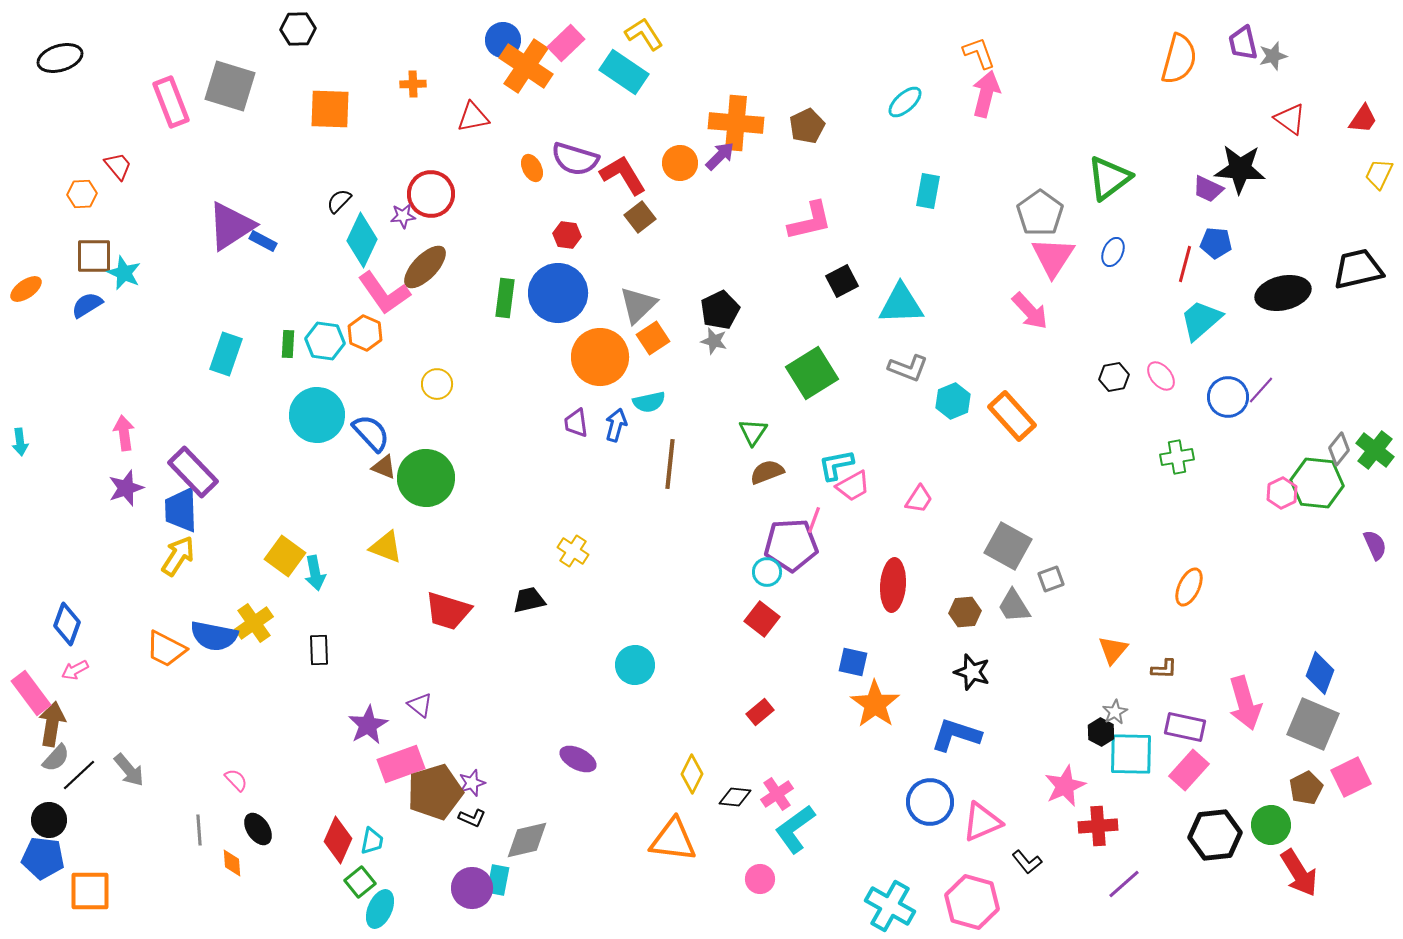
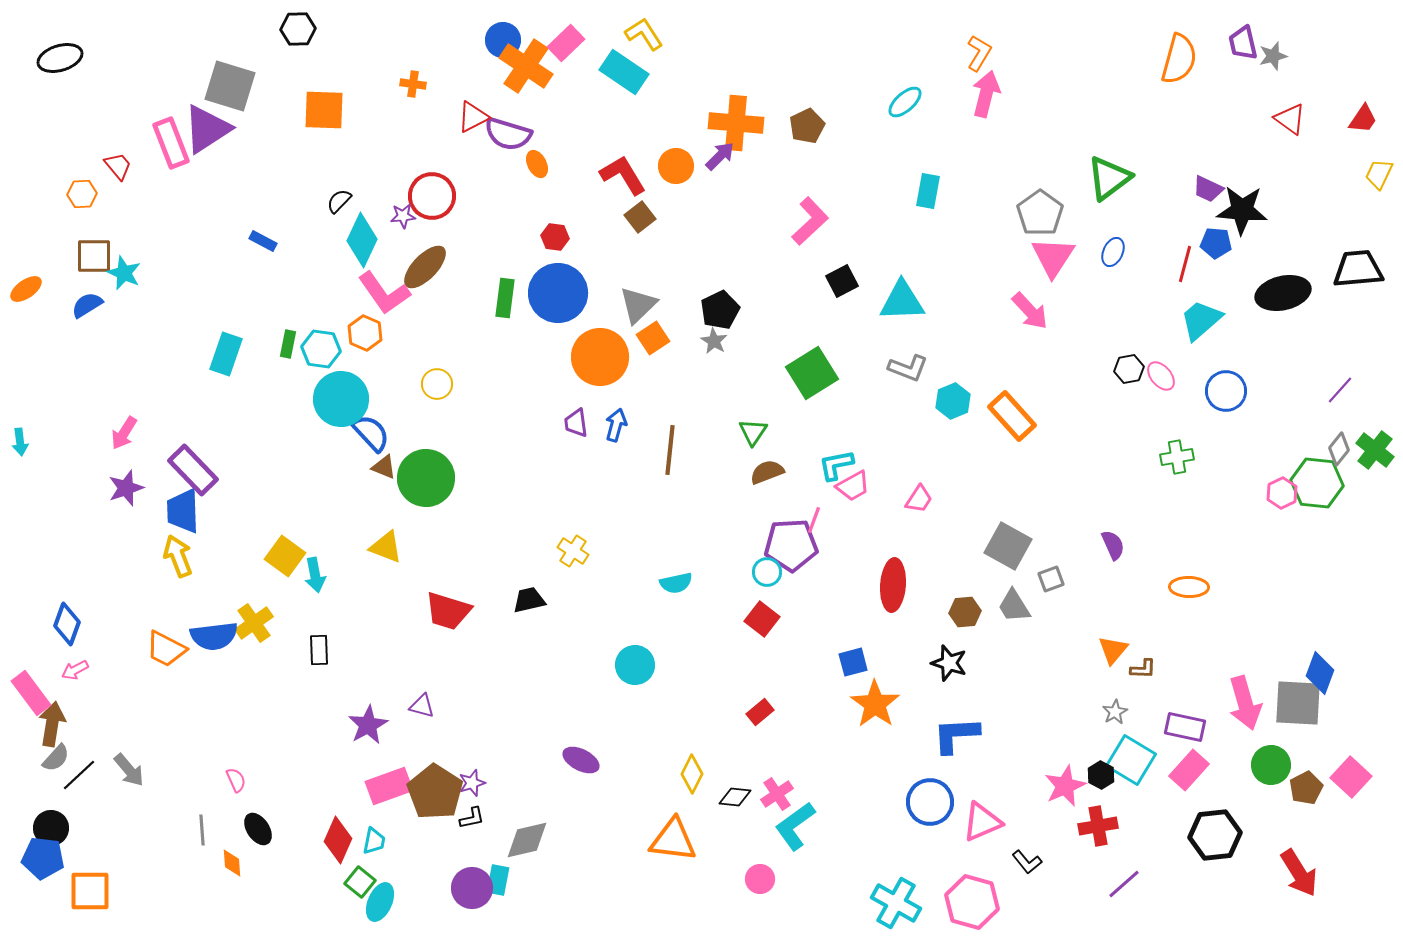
orange L-shape at (979, 53): rotated 51 degrees clockwise
orange cross at (413, 84): rotated 10 degrees clockwise
pink rectangle at (171, 102): moved 41 px down
orange square at (330, 109): moved 6 px left, 1 px down
red triangle at (473, 117): rotated 16 degrees counterclockwise
purple semicircle at (575, 159): moved 67 px left, 25 px up
orange circle at (680, 163): moved 4 px left, 3 px down
orange ellipse at (532, 168): moved 5 px right, 4 px up
black star at (1240, 169): moved 2 px right, 41 px down
red circle at (431, 194): moved 1 px right, 2 px down
pink L-shape at (810, 221): rotated 30 degrees counterclockwise
purple triangle at (231, 226): moved 24 px left, 97 px up
red hexagon at (567, 235): moved 12 px left, 2 px down
black trapezoid at (1358, 269): rotated 8 degrees clockwise
cyan triangle at (901, 304): moved 1 px right, 3 px up
cyan hexagon at (325, 341): moved 4 px left, 8 px down
gray star at (714, 341): rotated 16 degrees clockwise
green rectangle at (288, 344): rotated 8 degrees clockwise
black hexagon at (1114, 377): moved 15 px right, 8 px up
purple line at (1261, 390): moved 79 px right
blue circle at (1228, 397): moved 2 px left, 6 px up
cyan semicircle at (649, 402): moved 27 px right, 181 px down
cyan circle at (317, 415): moved 24 px right, 16 px up
pink arrow at (124, 433): rotated 140 degrees counterclockwise
brown line at (670, 464): moved 14 px up
purple rectangle at (193, 472): moved 2 px up
blue trapezoid at (181, 510): moved 2 px right, 1 px down
purple semicircle at (1375, 545): moved 262 px left
yellow arrow at (178, 556): rotated 54 degrees counterclockwise
cyan arrow at (315, 573): moved 2 px down
orange ellipse at (1189, 587): rotated 66 degrees clockwise
blue semicircle at (214, 636): rotated 18 degrees counterclockwise
blue square at (853, 662): rotated 28 degrees counterclockwise
brown L-shape at (1164, 669): moved 21 px left
black star at (972, 672): moved 23 px left, 9 px up
purple triangle at (420, 705): moved 2 px right, 1 px down; rotated 24 degrees counterclockwise
gray square at (1313, 724): moved 15 px left, 21 px up; rotated 20 degrees counterclockwise
black hexagon at (1101, 732): moved 43 px down
blue L-shape at (956, 735): rotated 21 degrees counterclockwise
cyan square at (1131, 754): moved 6 px down; rotated 30 degrees clockwise
purple ellipse at (578, 759): moved 3 px right, 1 px down
pink rectangle at (401, 764): moved 12 px left, 22 px down
pink square at (1351, 777): rotated 21 degrees counterclockwise
pink semicircle at (236, 780): rotated 20 degrees clockwise
brown pentagon at (435, 792): rotated 22 degrees counterclockwise
black L-shape at (472, 818): rotated 36 degrees counterclockwise
black circle at (49, 820): moved 2 px right, 8 px down
green circle at (1271, 825): moved 60 px up
red cross at (1098, 826): rotated 6 degrees counterclockwise
cyan L-shape at (795, 829): moved 3 px up
gray line at (199, 830): moved 3 px right
cyan trapezoid at (372, 841): moved 2 px right
green square at (360, 882): rotated 12 degrees counterclockwise
cyan cross at (890, 906): moved 6 px right, 3 px up
cyan ellipse at (380, 909): moved 7 px up
